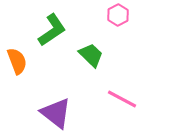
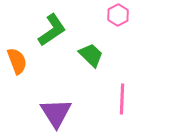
pink line: rotated 64 degrees clockwise
purple triangle: rotated 20 degrees clockwise
